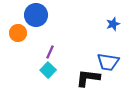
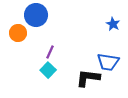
blue star: rotated 24 degrees counterclockwise
